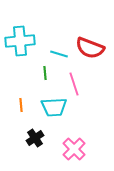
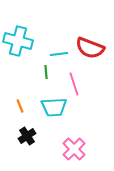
cyan cross: moved 2 px left; rotated 20 degrees clockwise
cyan line: rotated 24 degrees counterclockwise
green line: moved 1 px right, 1 px up
orange line: moved 1 px left, 1 px down; rotated 16 degrees counterclockwise
black cross: moved 8 px left, 2 px up
